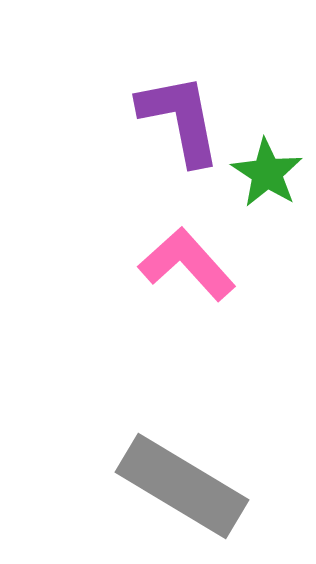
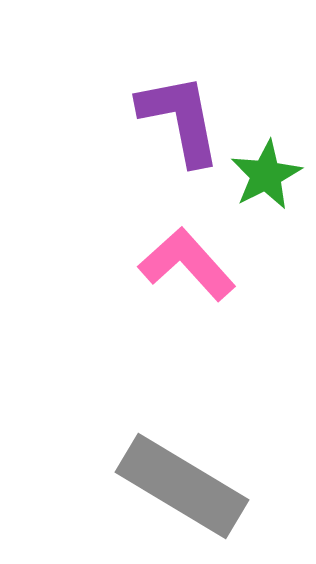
green star: moved 1 px left, 2 px down; rotated 12 degrees clockwise
